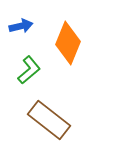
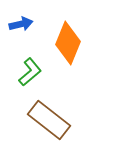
blue arrow: moved 2 px up
green L-shape: moved 1 px right, 2 px down
